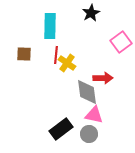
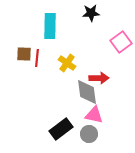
black star: rotated 24 degrees clockwise
red line: moved 19 px left, 3 px down
red arrow: moved 4 px left
